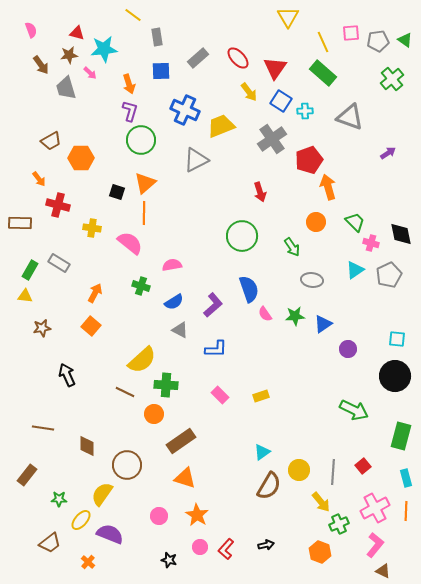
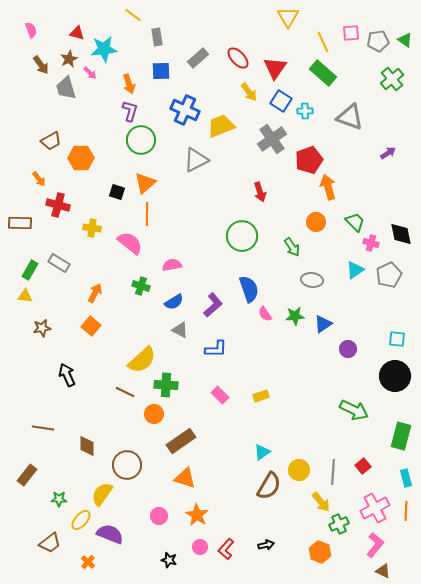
brown star at (69, 55): moved 4 px down; rotated 18 degrees counterclockwise
orange line at (144, 213): moved 3 px right, 1 px down
